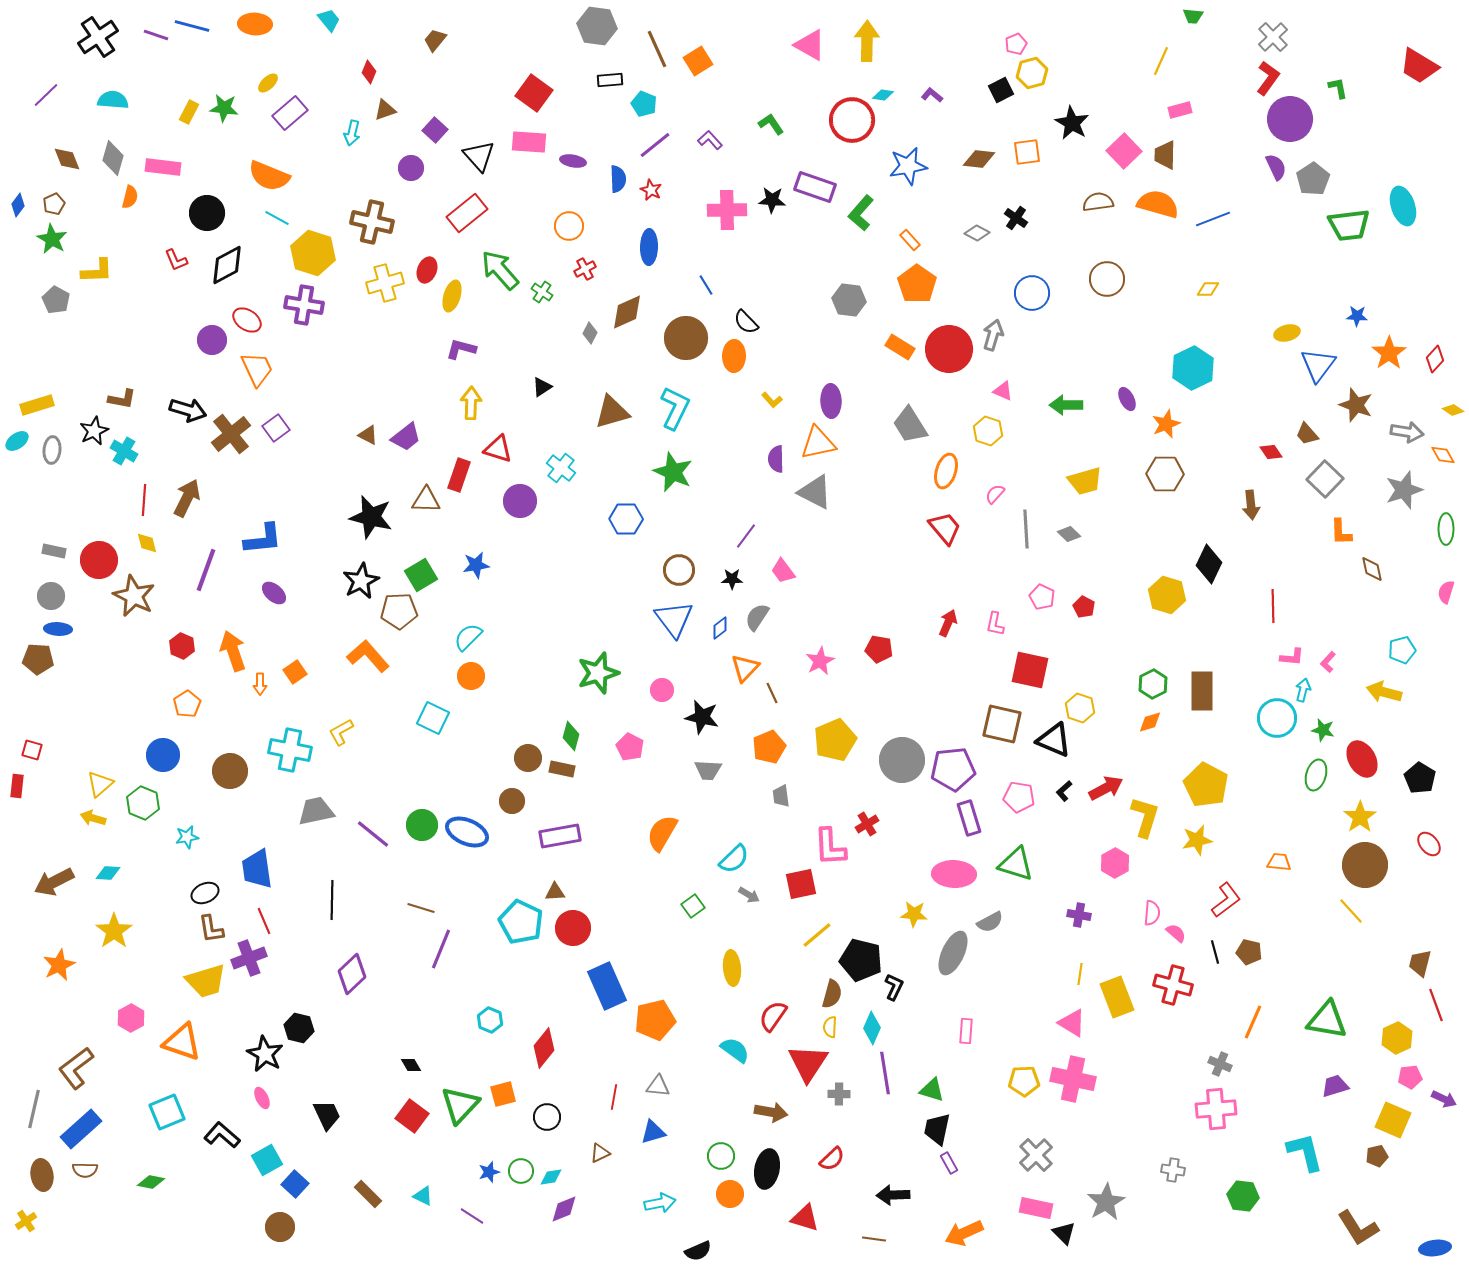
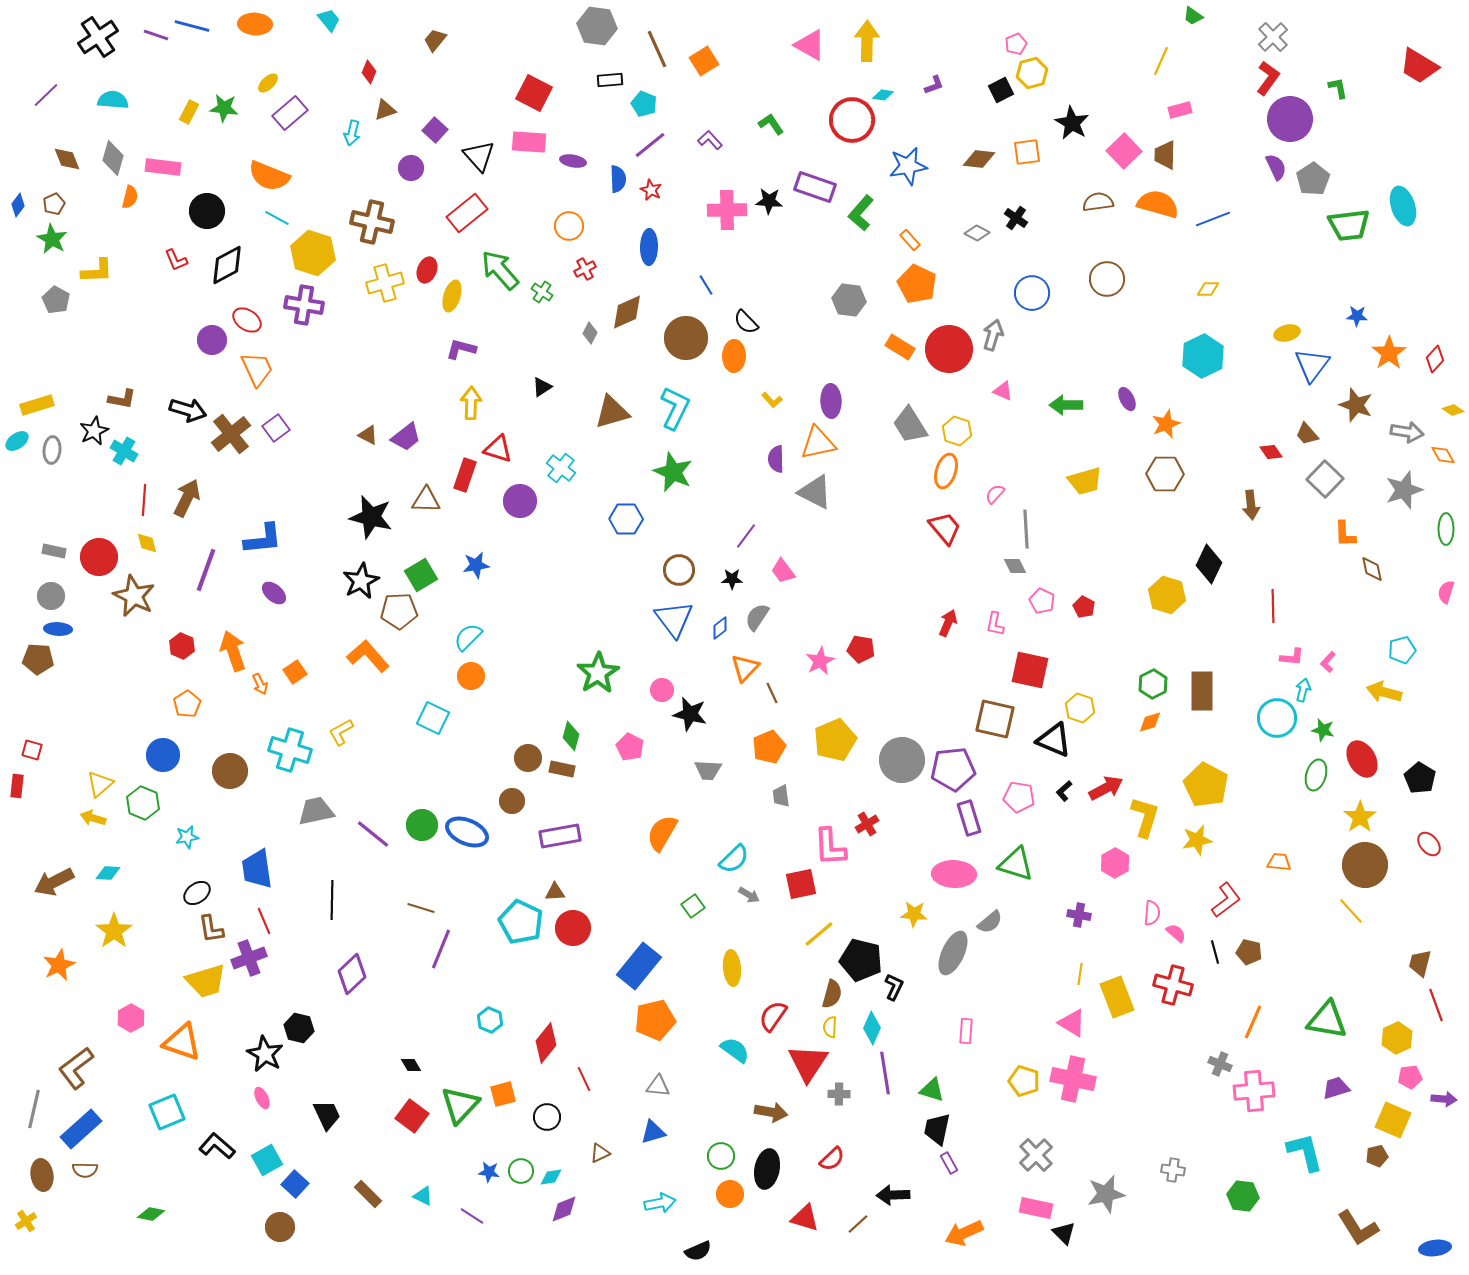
green trapezoid at (1193, 16): rotated 30 degrees clockwise
orange square at (698, 61): moved 6 px right
red square at (534, 93): rotated 9 degrees counterclockwise
purple L-shape at (932, 95): moved 2 px right, 10 px up; rotated 120 degrees clockwise
purple line at (655, 145): moved 5 px left
black star at (772, 200): moved 3 px left, 1 px down
black circle at (207, 213): moved 2 px up
orange pentagon at (917, 284): rotated 9 degrees counterclockwise
blue triangle at (1318, 365): moved 6 px left
cyan hexagon at (1193, 368): moved 10 px right, 12 px up
yellow hexagon at (988, 431): moved 31 px left
red rectangle at (459, 475): moved 6 px right
orange L-shape at (1341, 532): moved 4 px right, 2 px down
gray diamond at (1069, 534): moved 54 px left, 32 px down; rotated 20 degrees clockwise
red circle at (99, 560): moved 3 px up
pink pentagon at (1042, 597): moved 4 px down
red pentagon at (879, 649): moved 18 px left
green star at (598, 673): rotated 15 degrees counterclockwise
orange arrow at (260, 684): rotated 25 degrees counterclockwise
black star at (702, 717): moved 12 px left, 3 px up
brown square at (1002, 724): moved 7 px left, 5 px up
cyan cross at (290, 750): rotated 6 degrees clockwise
black ellipse at (205, 893): moved 8 px left; rotated 12 degrees counterclockwise
gray semicircle at (990, 922): rotated 12 degrees counterclockwise
yellow line at (817, 935): moved 2 px right, 1 px up
blue rectangle at (607, 986): moved 32 px right, 20 px up; rotated 63 degrees clockwise
red diamond at (544, 1048): moved 2 px right, 5 px up
yellow pentagon at (1024, 1081): rotated 20 degrees clockwise
purple trapezoid at (1335, 1086): moved 1 px right, 2 px down
red line at (614, 1097): moved 30 px left, 18 px up; rotated 35 degrees counterclockwise
purple arrow at (1444, 1099): rotated 20 degrees counterclockwise
pink cross at (1216, 1109): moved 38 px right, 18 px up
black L-shape at (222, 1135): moved 5 px left, 11 px down
blue star at (489, 1172): rotated 25 degrees clockwise
green diamond at (151, 1182): moved 32 px down
gray star at (1106, 1202): moved 8 px up; rotated 18 degrees clockwise
brown line at (874, 1239): moved 16 px left, 15 px up; rotated 50 degrees counterclockwise
